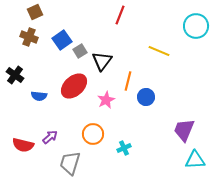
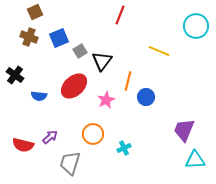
blue square: moved 3 px left, 2 px up; rotated 12 degrees clockwise
